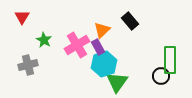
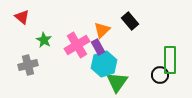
red triangle: rotated 21 degrees counterclockwise
black circle: moved 1 px left, 1 px up
